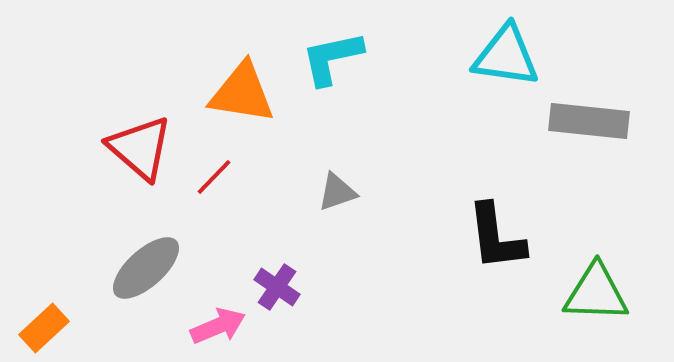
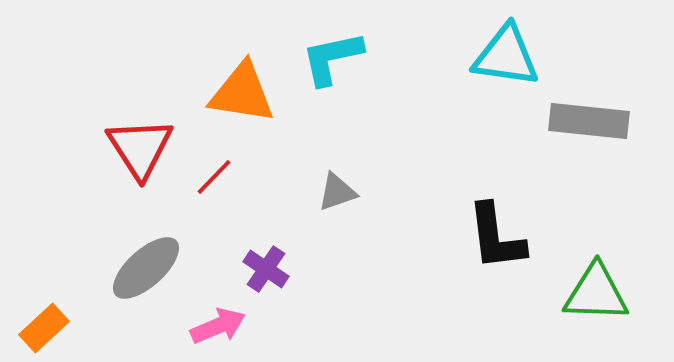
red triangle: rotated 16 degrees clockwise
purple cross: moved 11 px left, 18 px up
